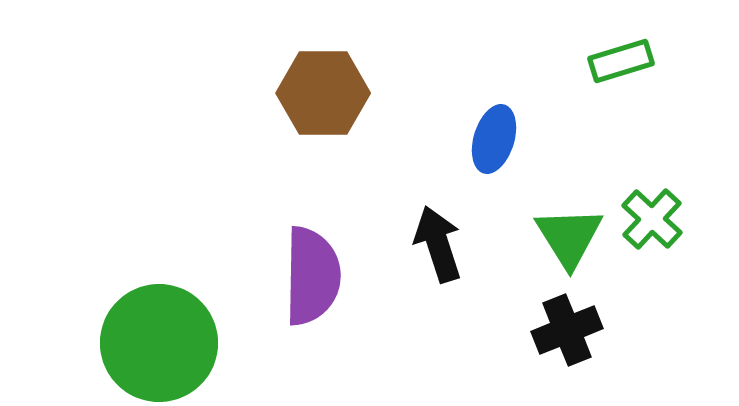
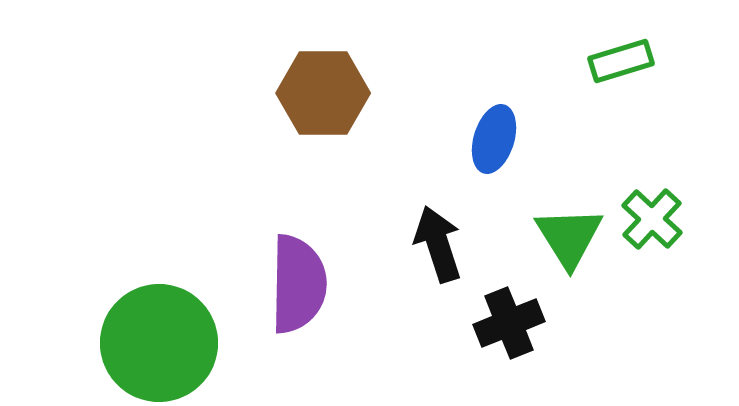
purple semicircle: moved 14 px left, 8 px down
black cross: moved 58 px left, 7 px up
